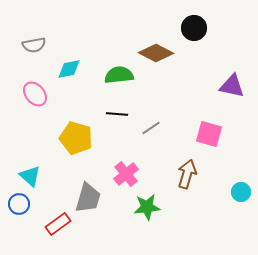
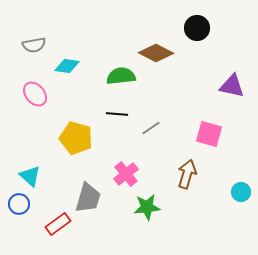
black circle: moved 3 px right
cyan diamond: moved 2 px left, 3 px up; rotated 20 degrees clockwise
green semicircle: moved 2 px right, 1 px down
